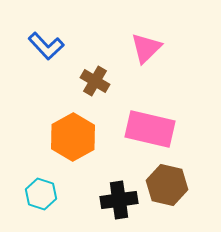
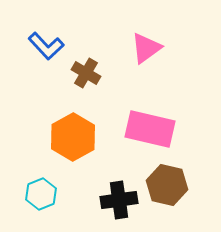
pink triangle: rotated 8 degrees clockwise
brown cross: moved 9 px left, 8 px up
cyan hexagon: rotated 20 degrees clockwise
